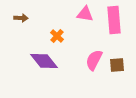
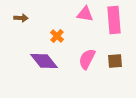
pink semicircle: moved 7 px left, 1 px up
brown square: moved 2 px left, 4 px up
